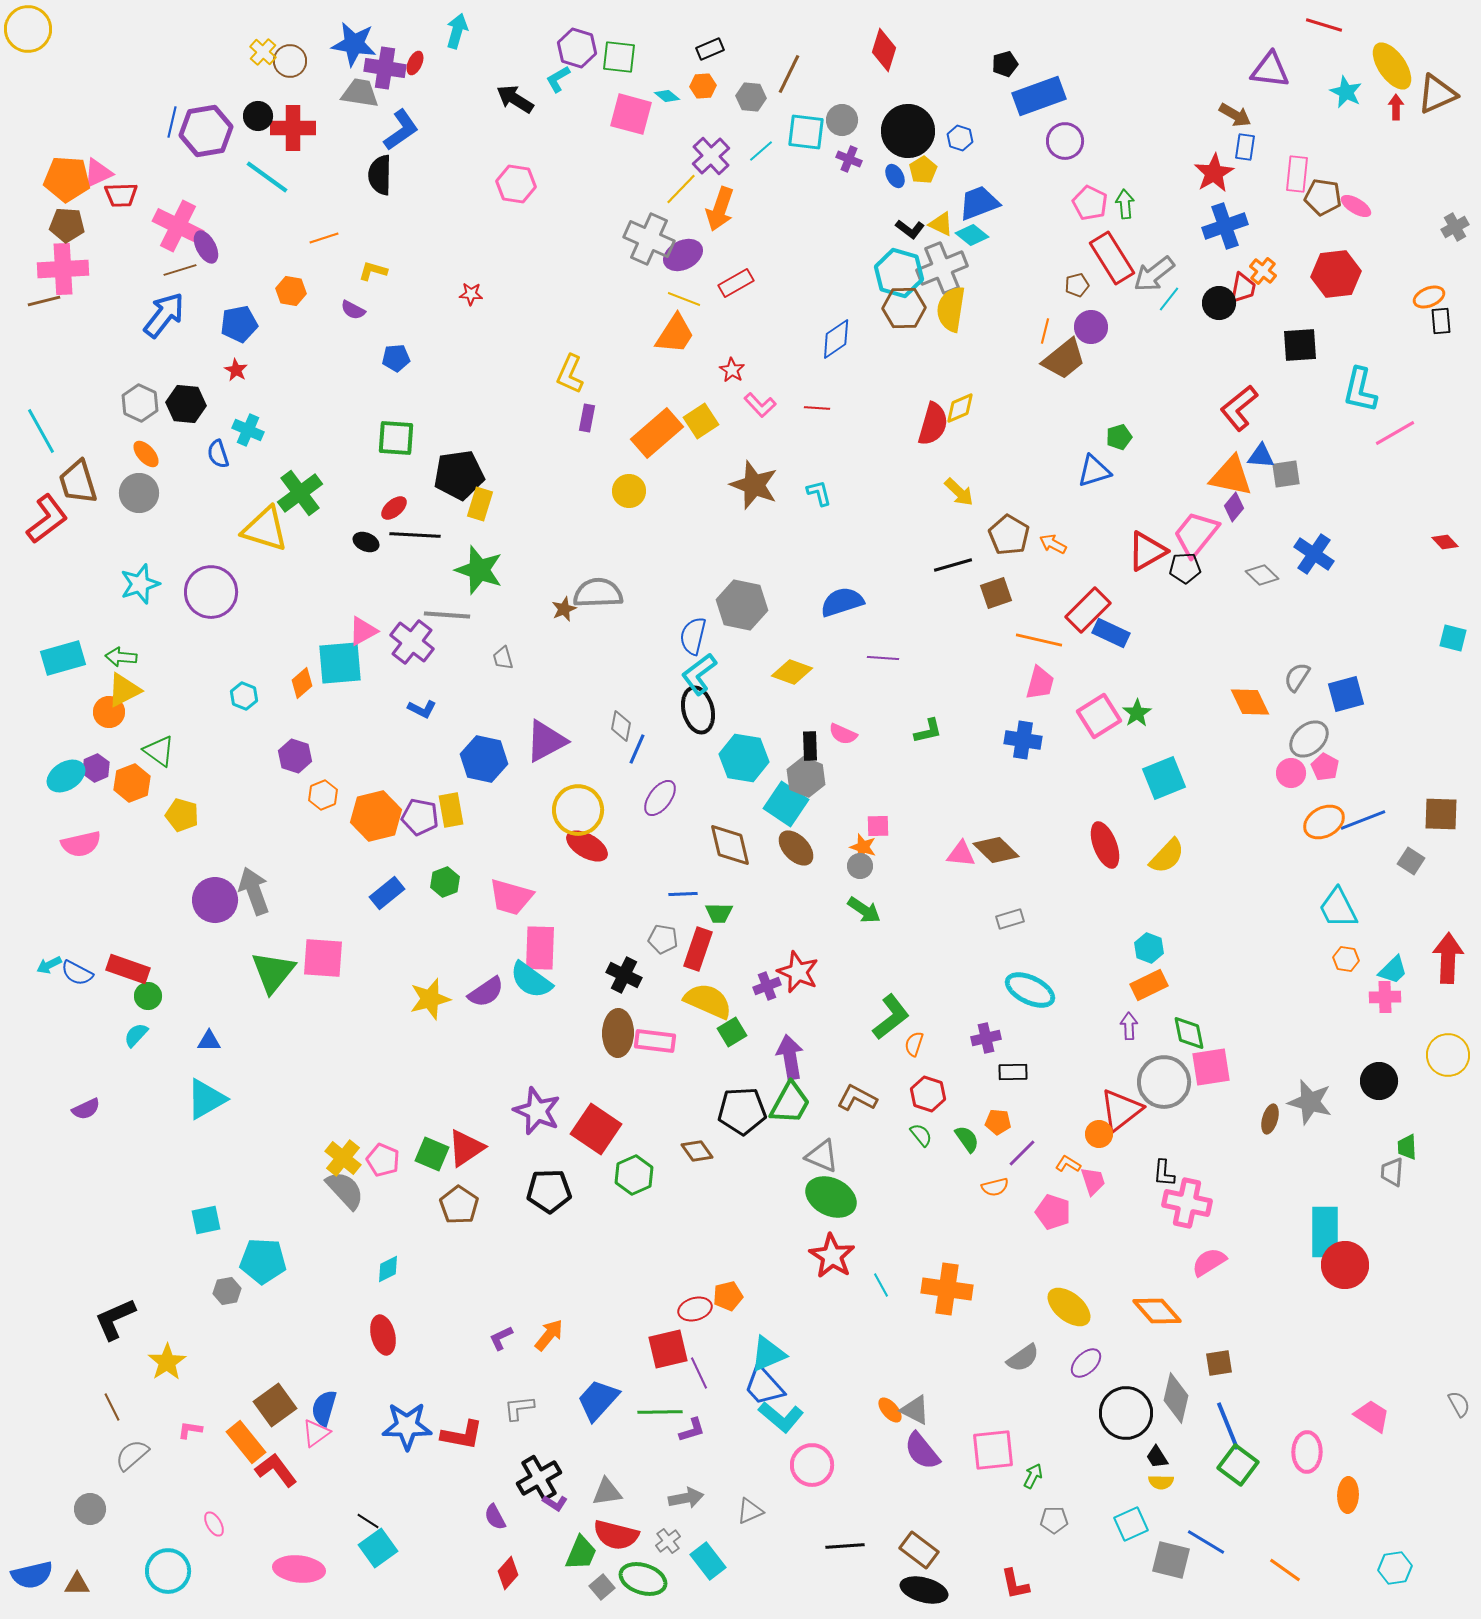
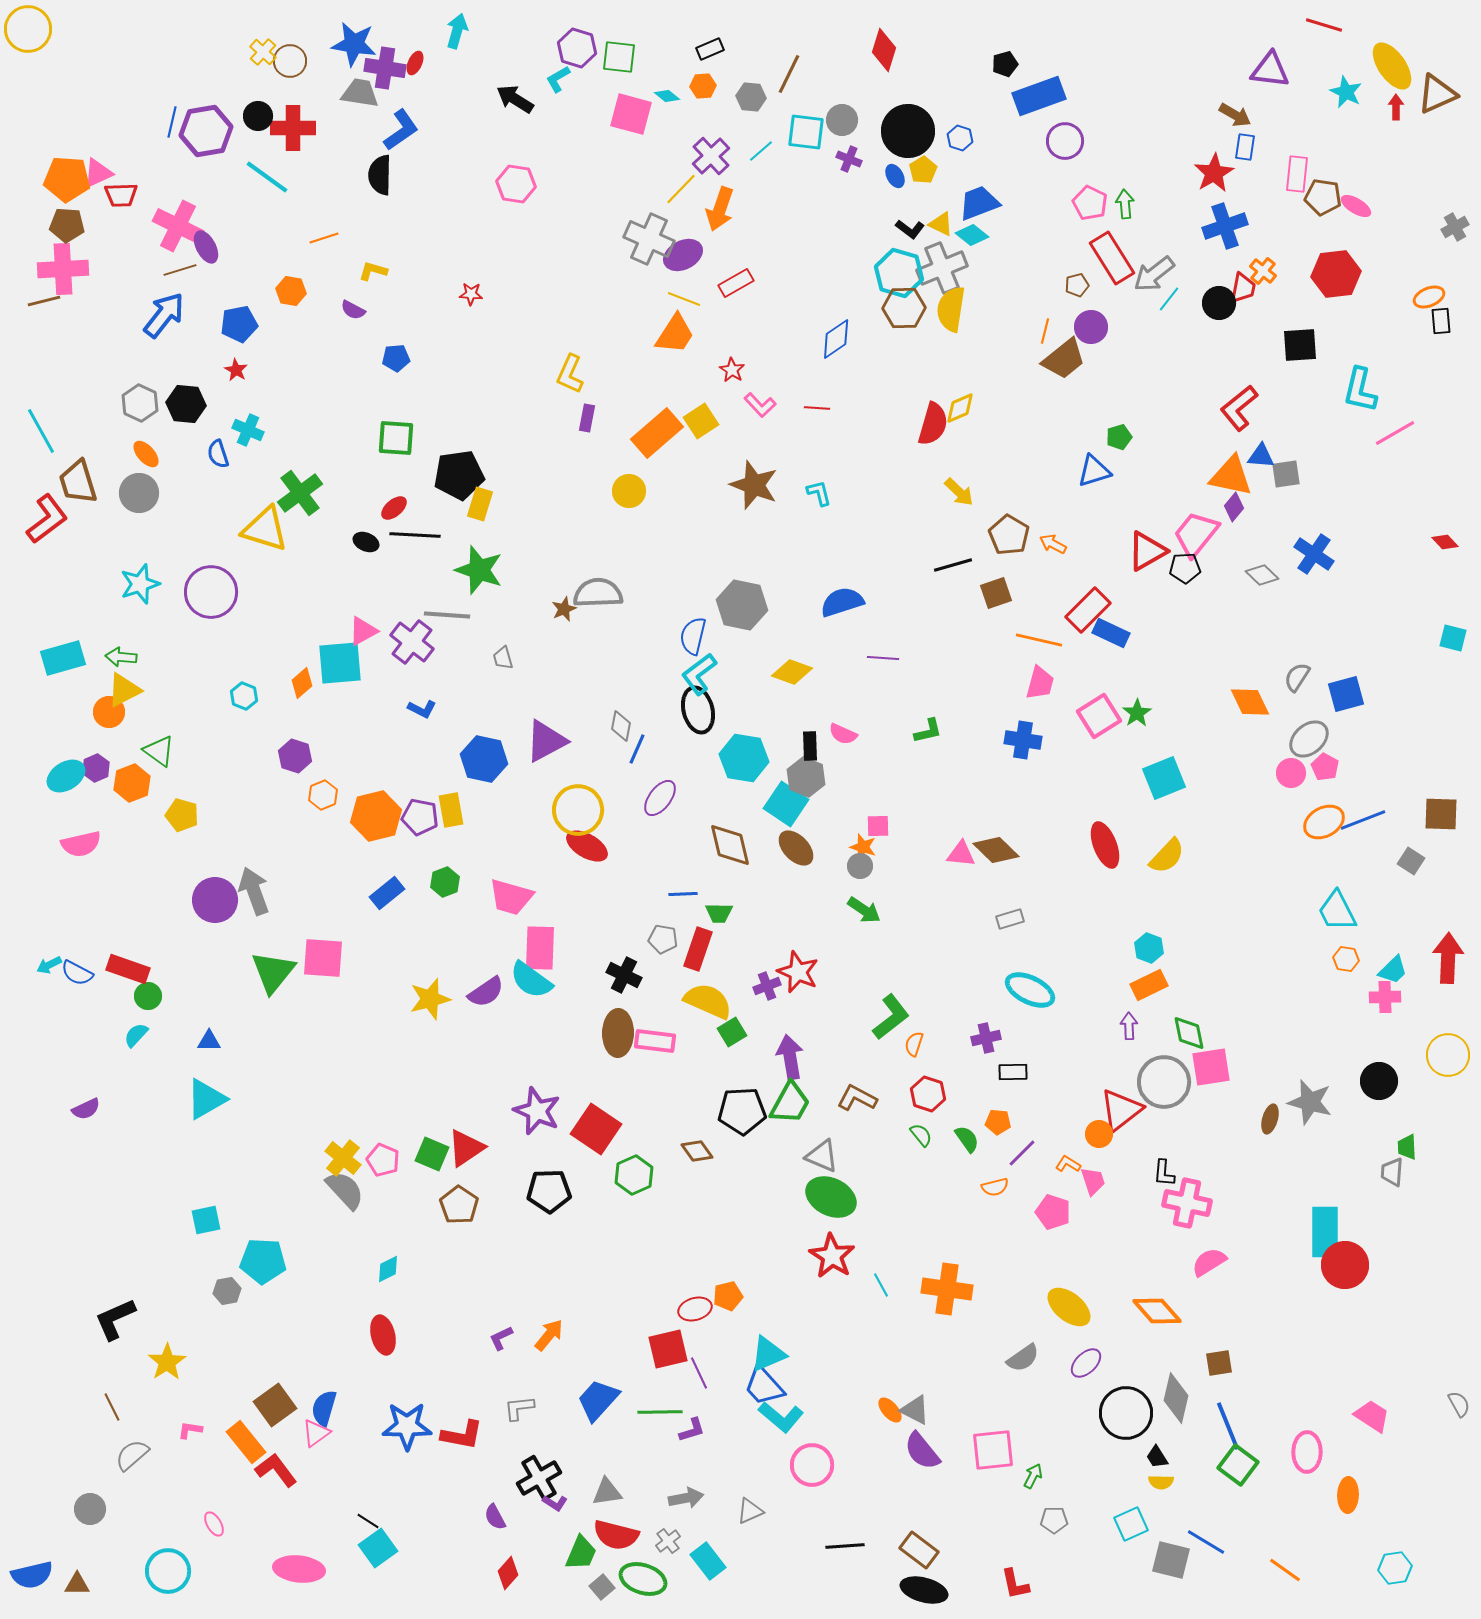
cyan trapezoid at (1338, 908): moved 1 px left, 3 px down
